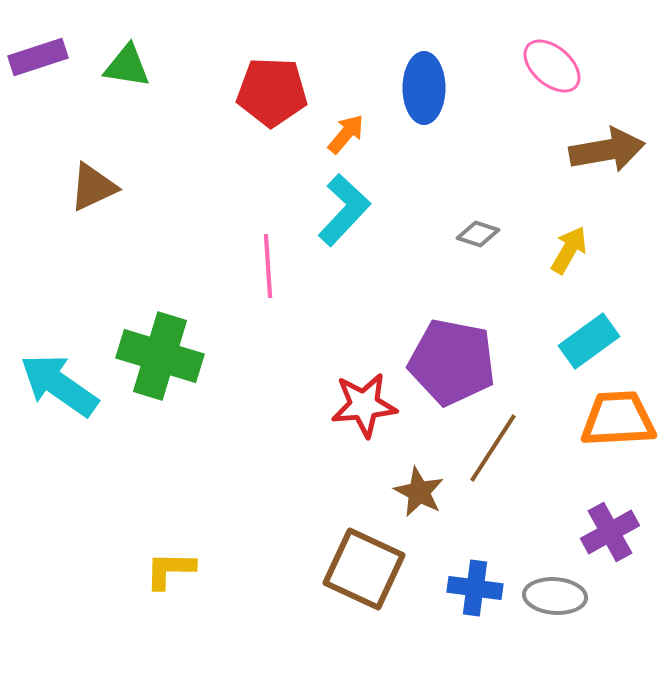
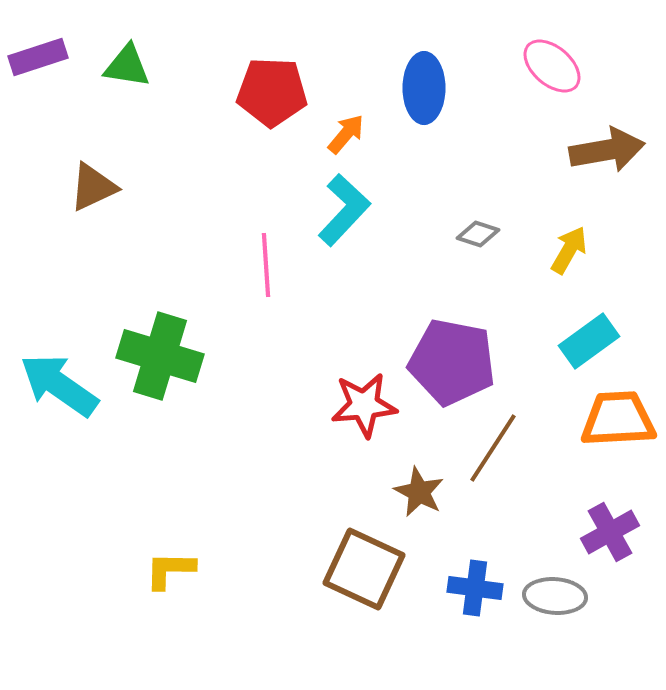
pink line: moved 2 px left, 1 px up
